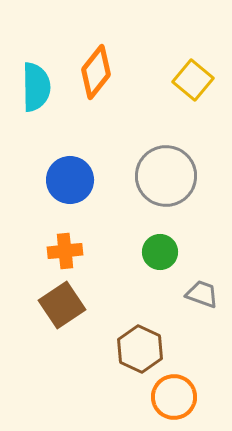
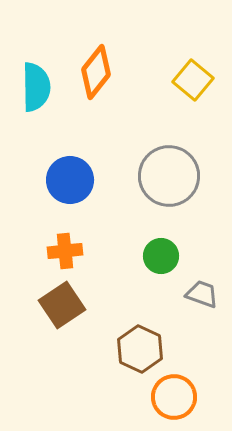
gray circle: moved 3 px right
green circle: moved 1 px right, 4 px down
